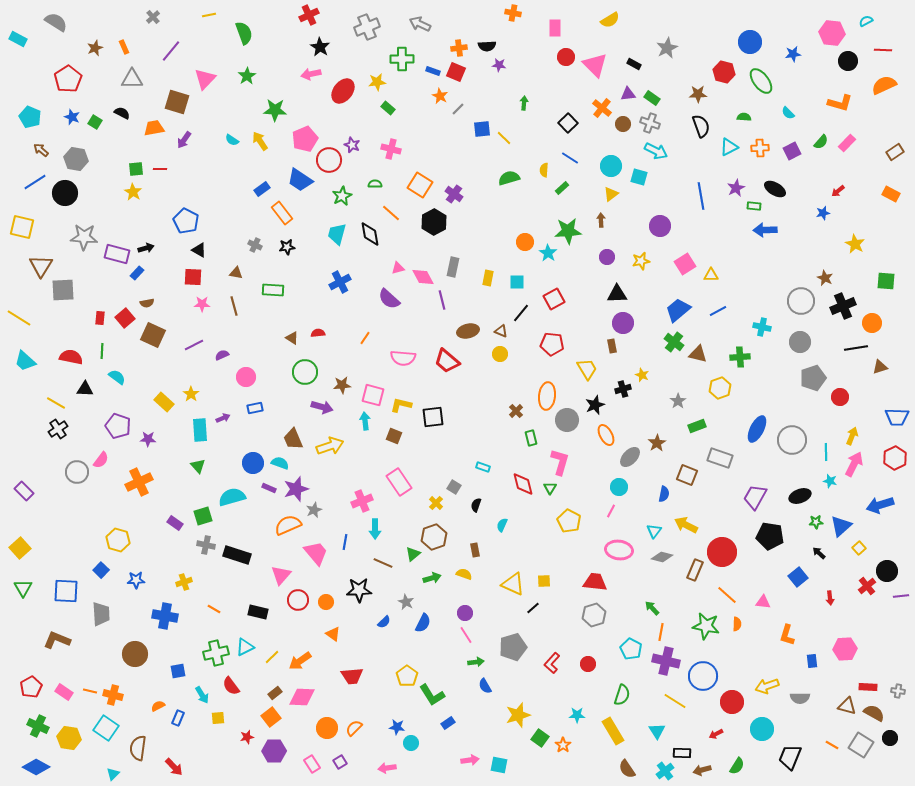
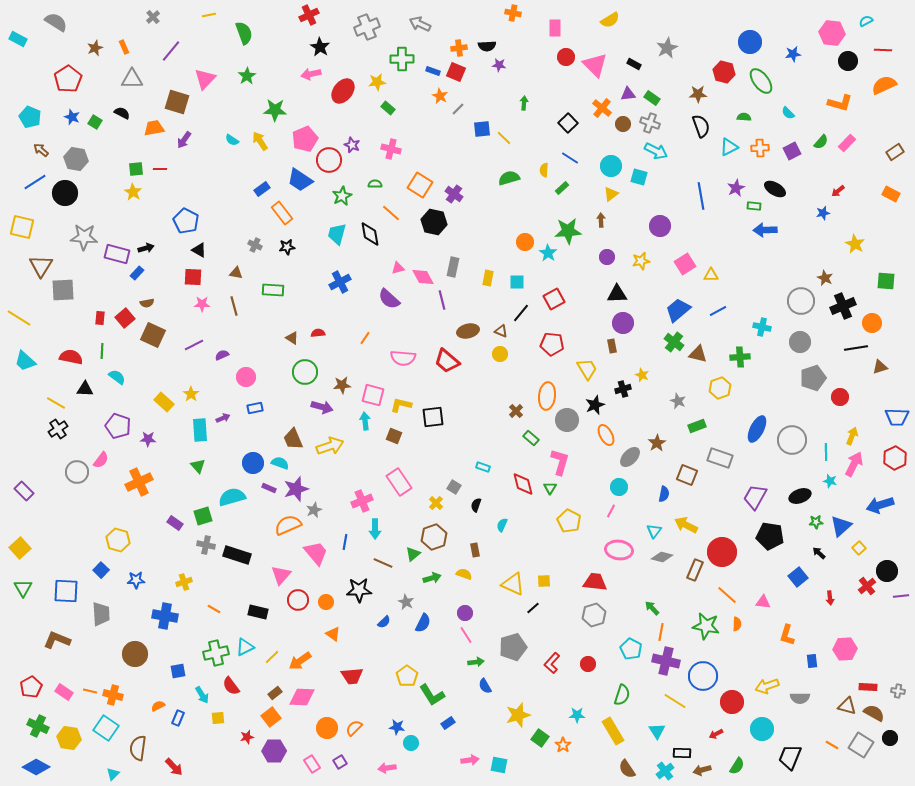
black hexagon at (434, 222): rotated 20 degrees counterclockwise
gray star at (678, 401): rotated 14 degrees counterclockwise
green rectangle at (531, 438): rotated 35 degrees counterclockwise
